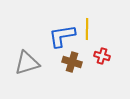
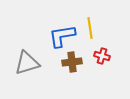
yellow line: moved 3 px right, 1 px up; rotated 10 degrees counterclockwise
brown cross: rotated 24 degrees counterclockwise
